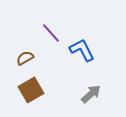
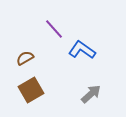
purple line: moved 3 px right, 4 px up
blue L-shape: rotated 28 degrees counterclockwise
